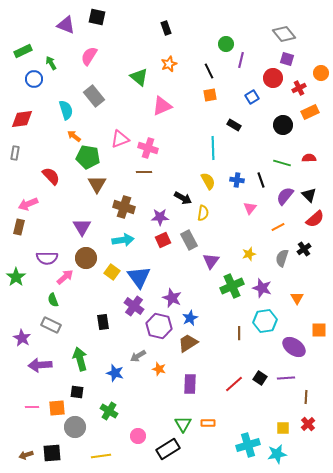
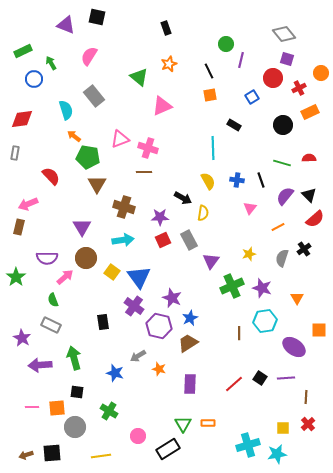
green arrow at (80, 359): moved 6 px left, 1 px up
